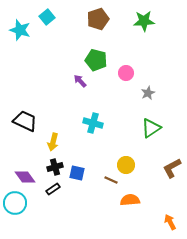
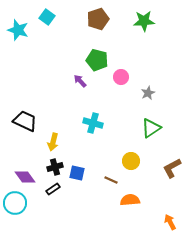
cyan square: rotated 14 degrees counterclockwise
cyan star: moved 2 px left
green pentagon: moved 1 px right
pink circle: moved 5 px left, 4 px down
yellow circle: moved 5 px right, 4 px up
